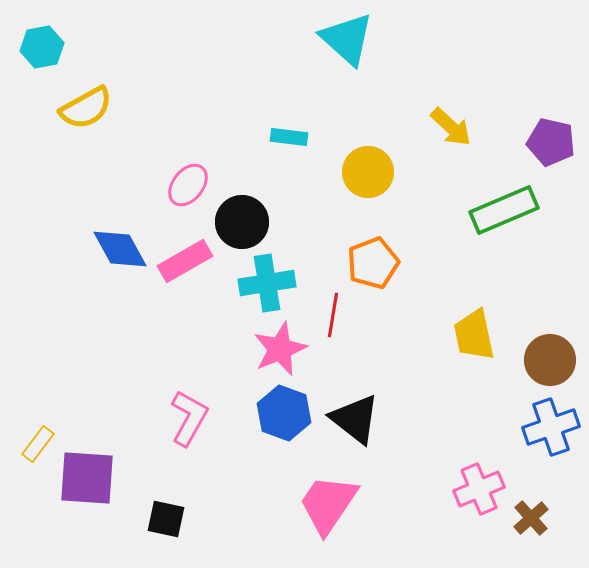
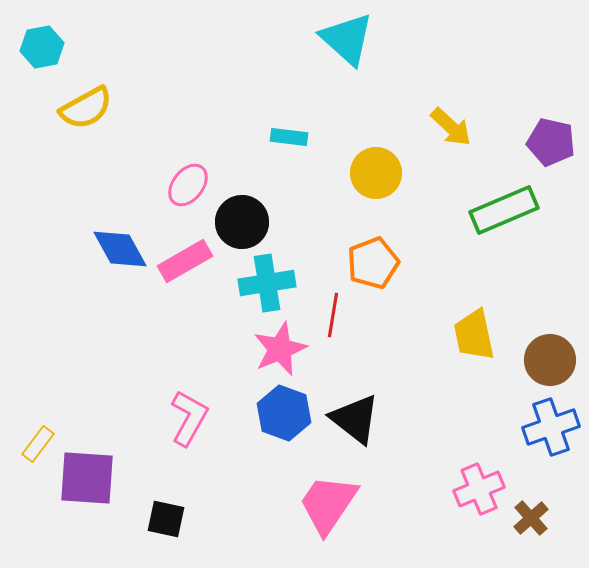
yellow circle: moved 8 px right, 1 px down
